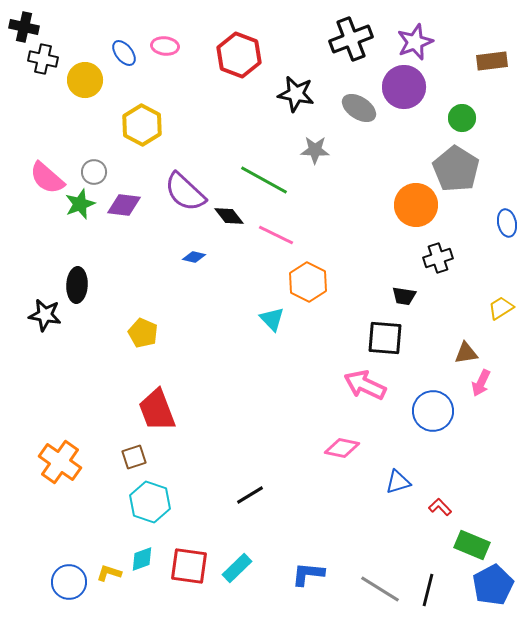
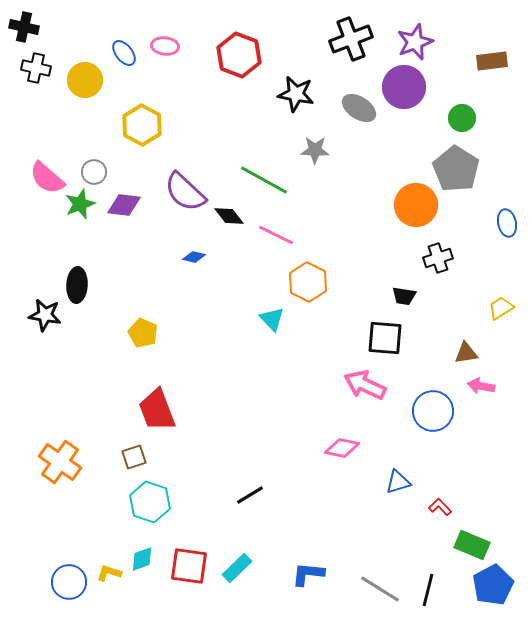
black cross at (43, 59): moved 7 px left, 9 px down
pink arrow at (481, 383): moved 3 px down; rotated 76 degrees clockwise
